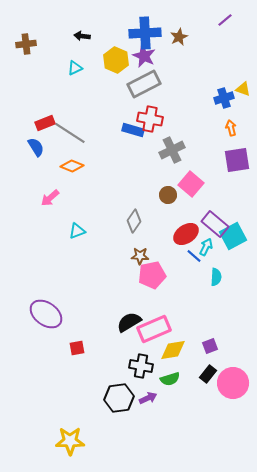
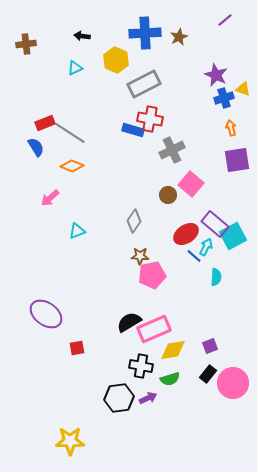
purple star at (144, 56): moved 72 px right, 19 px down
